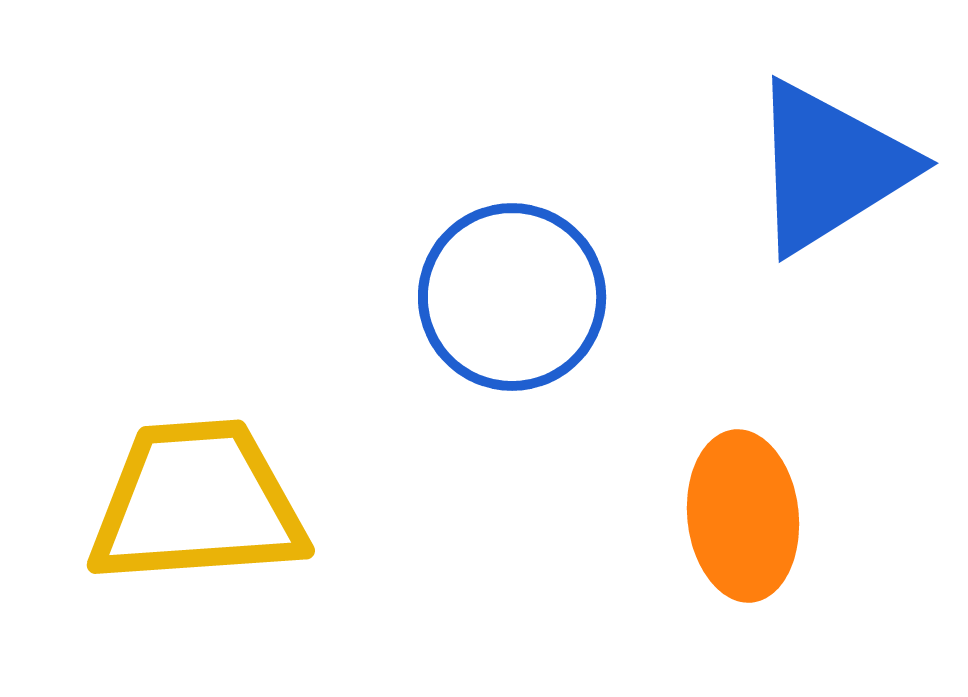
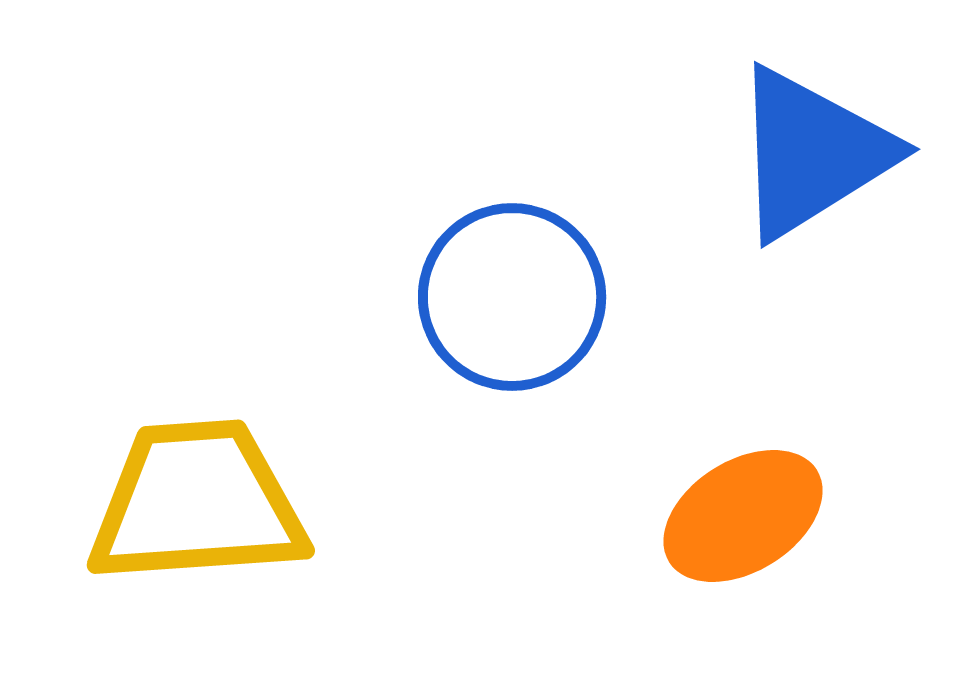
blue triangle: moved 18 px left, 14 px up
orange ellipse: rotated 64 degrees clockwise
